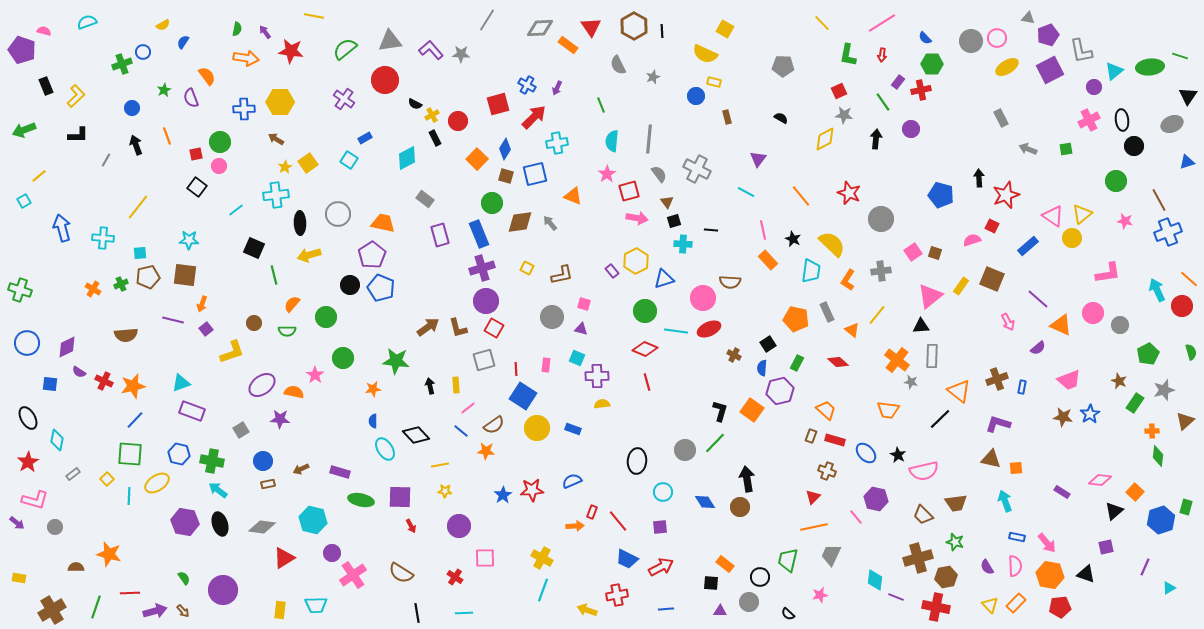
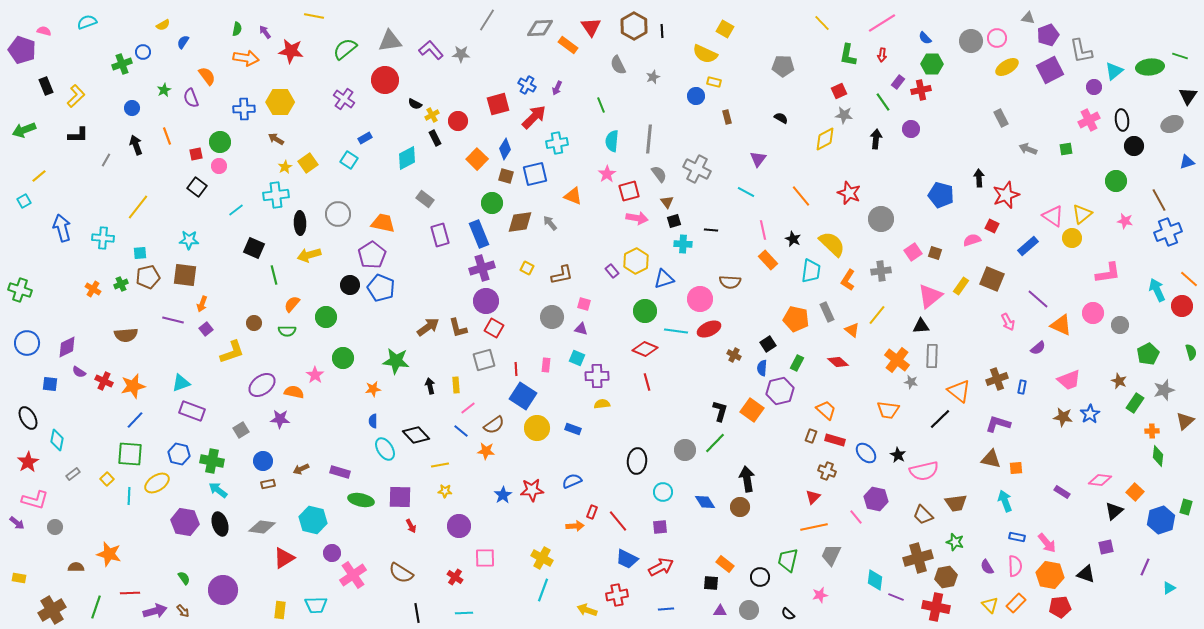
pink circle at (703, 298): moved 3 px left, 1 px down
gray circle at (749, 602): moved 8 px down
